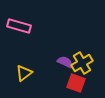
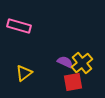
yellow cross: rotated 10 degrees counterclockwise
red square: moved 3 px left, 1 px up; rotated 30 degrees counterclockwise
